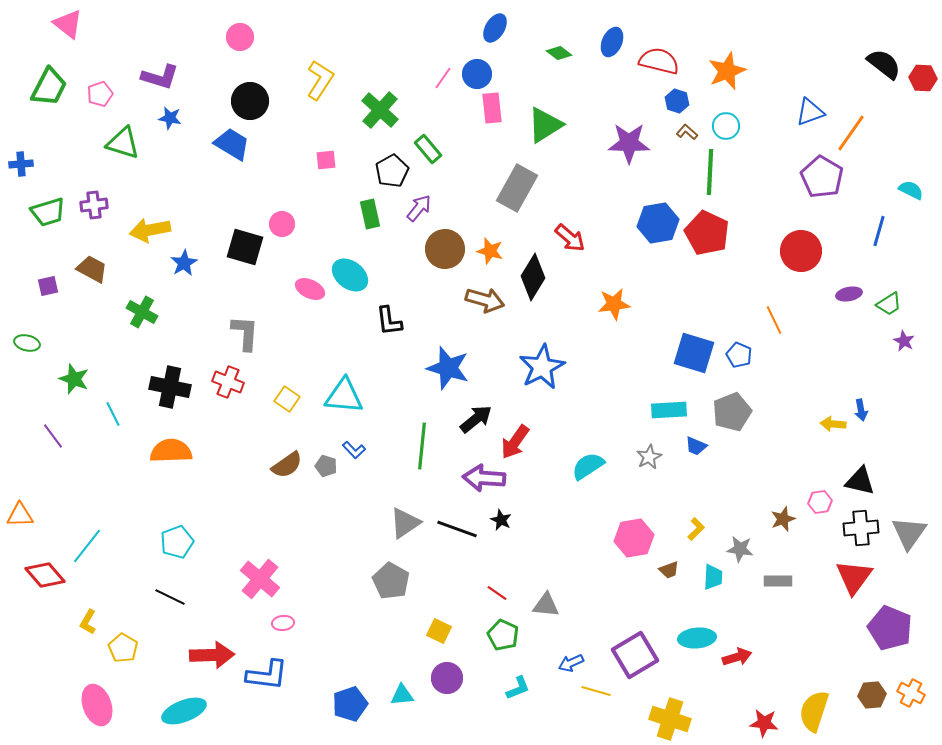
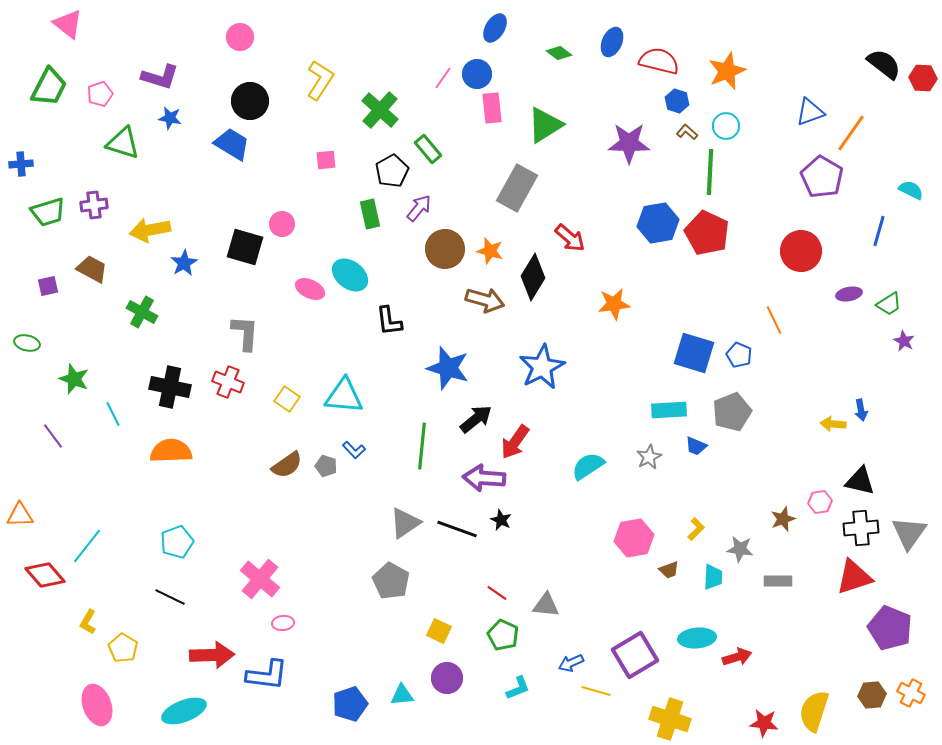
red triangle at (854, 577): rotated 36 degrees clockwise
